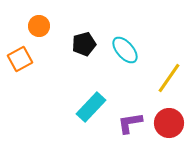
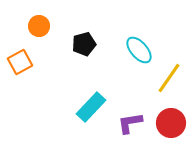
cyan ellipse: moved 14 px right
orange square: moved 3 px down
red circle: moved 2 px right
